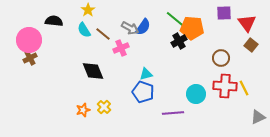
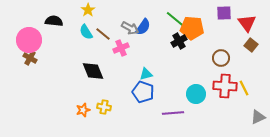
cyan semicircle: moved 2 px right, 2 px down
brown cross: rotated 32 degrees counterclockwise
yellow cross: rotated 32 degrees counterclockwise
